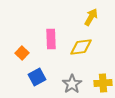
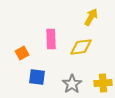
orange square: rotated 16 degrees clockwise
blue square: rotated 36 degrees clockwise
